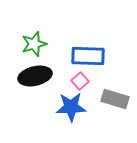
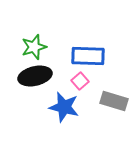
green star: moved 3 px down
gray rectangle: moved 1 px left, 2 px down
blue star: moved 7 px left; rotated 16 degrees clockwise
